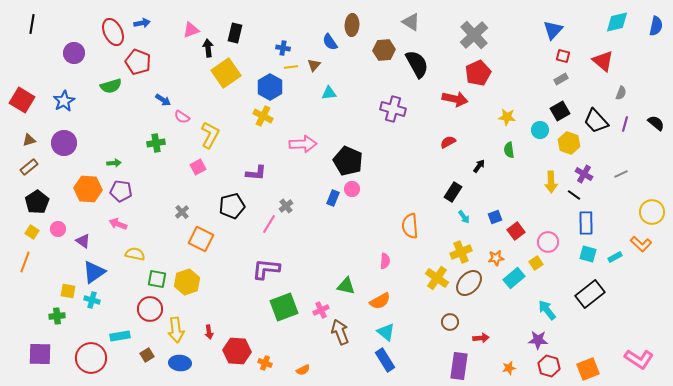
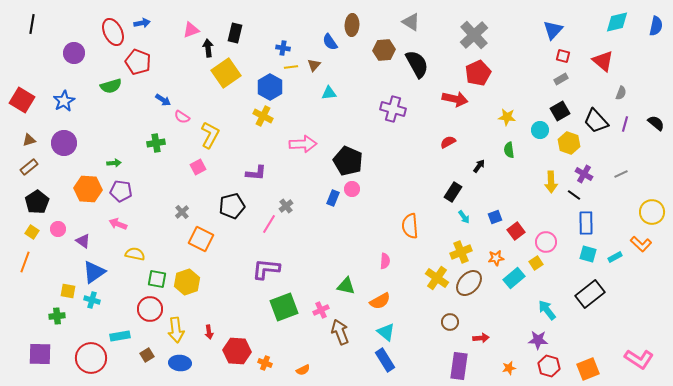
pink circle at (548, 242): moved 2 px left
